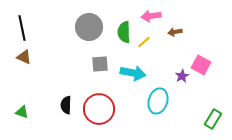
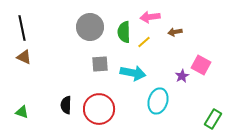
pink arrow: moved 1 px left, 1 px down
gray circle: moved 1 px right
